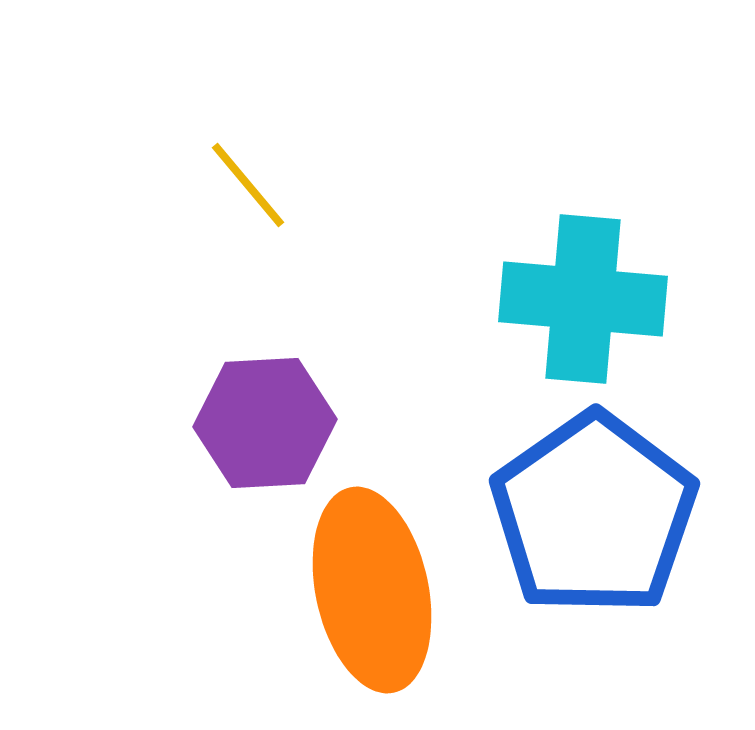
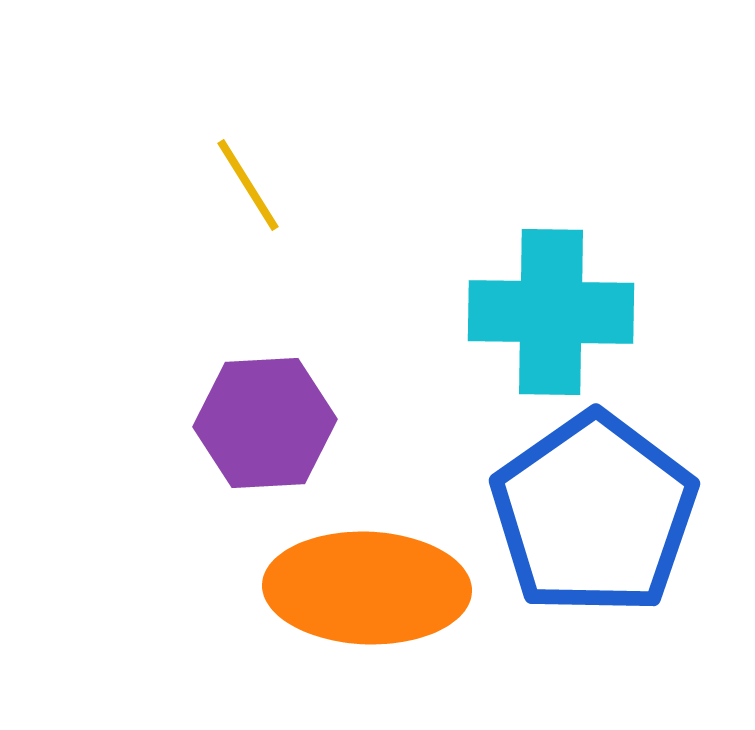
yellow line: rotated 8 degrees clockwise
cyan cross: moved 32 px left, 13 px down; rotated 4 degrees counterclockwise
orange ellipse: moved 5 px left, 2 px up; rotated 76 degrees counterclockwise
